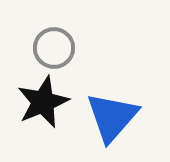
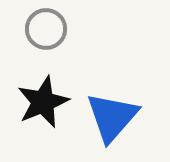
gray circle: moved 8 px left, 19 px up
